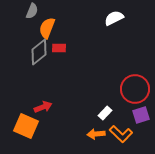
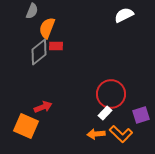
white semicircle: moved 10 px right, 3 px up
red rectangle: moved 3 px left, 2 px up
red circle: moved 24 px left, 5 px down
